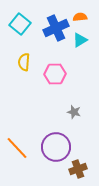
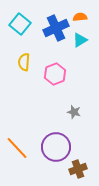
pink hexagon: rotated 20 degrees counterclockwise
